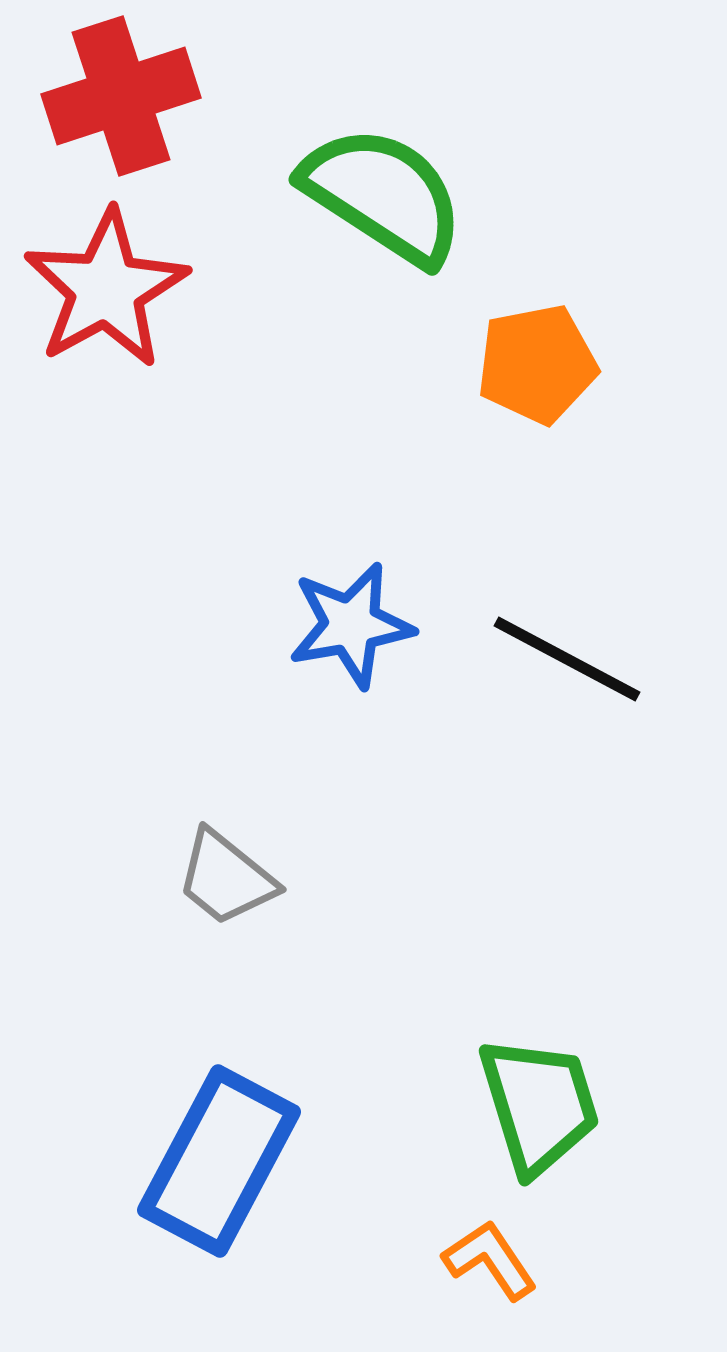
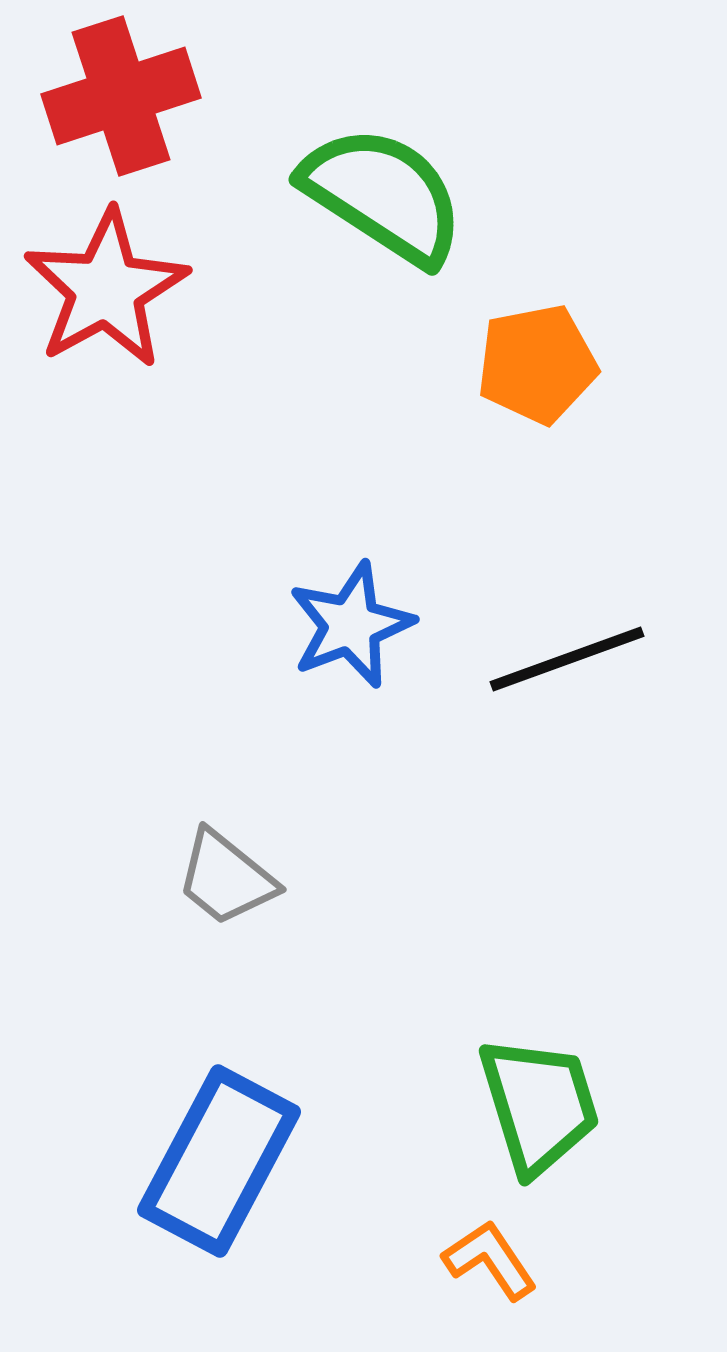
blue star: rotated 11 degrees counterclockwise
black line: rotated 48 degrees counterclockwise
